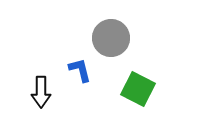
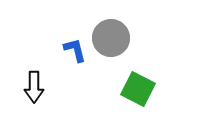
blue L-shape: moved 5 px left, 20 px up
black arrow: moved 7 px left, 5 px up
